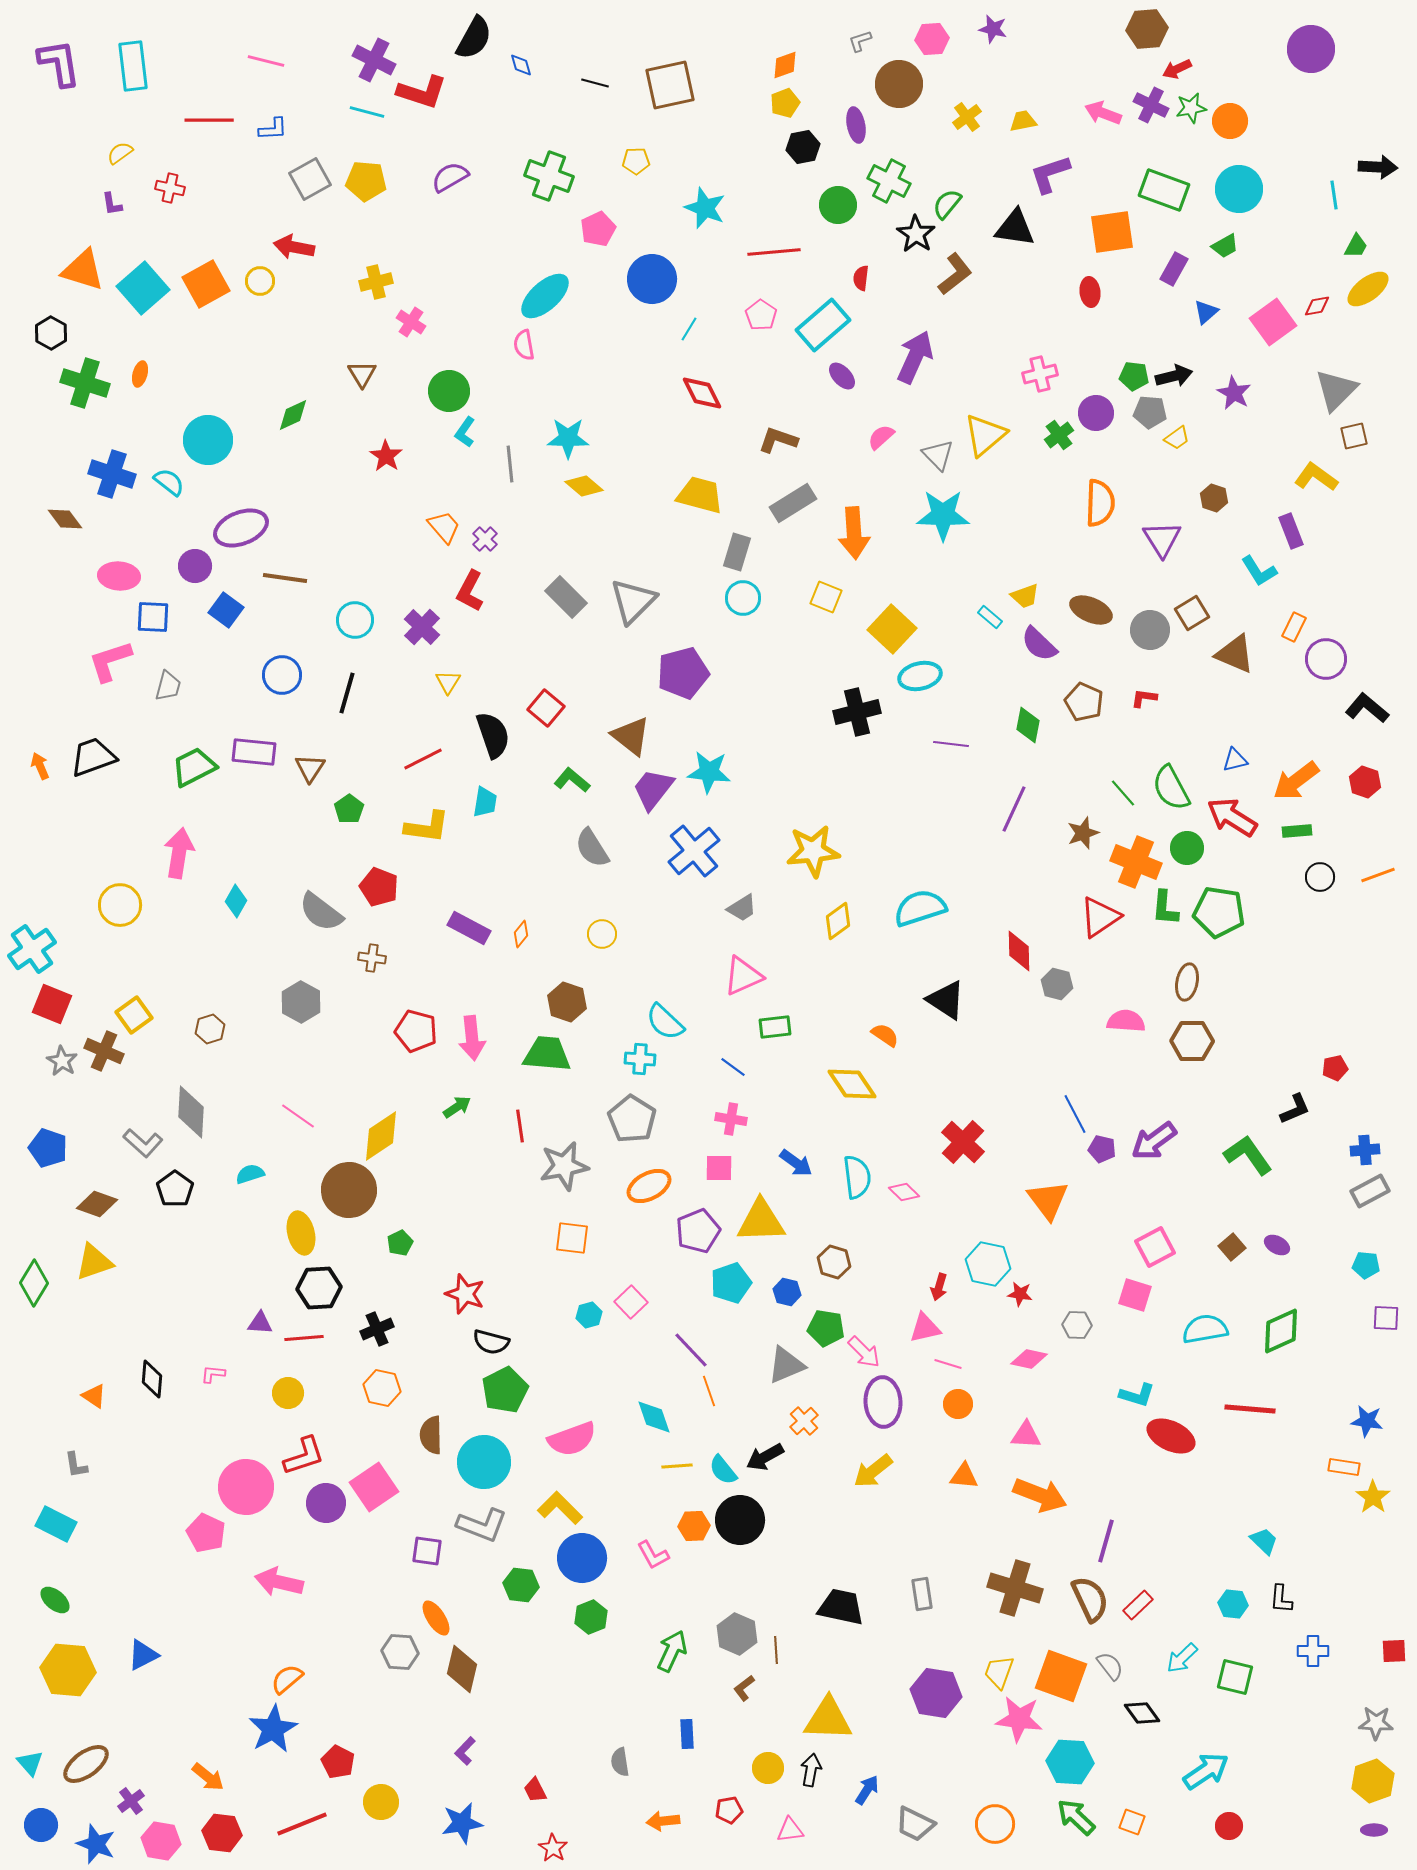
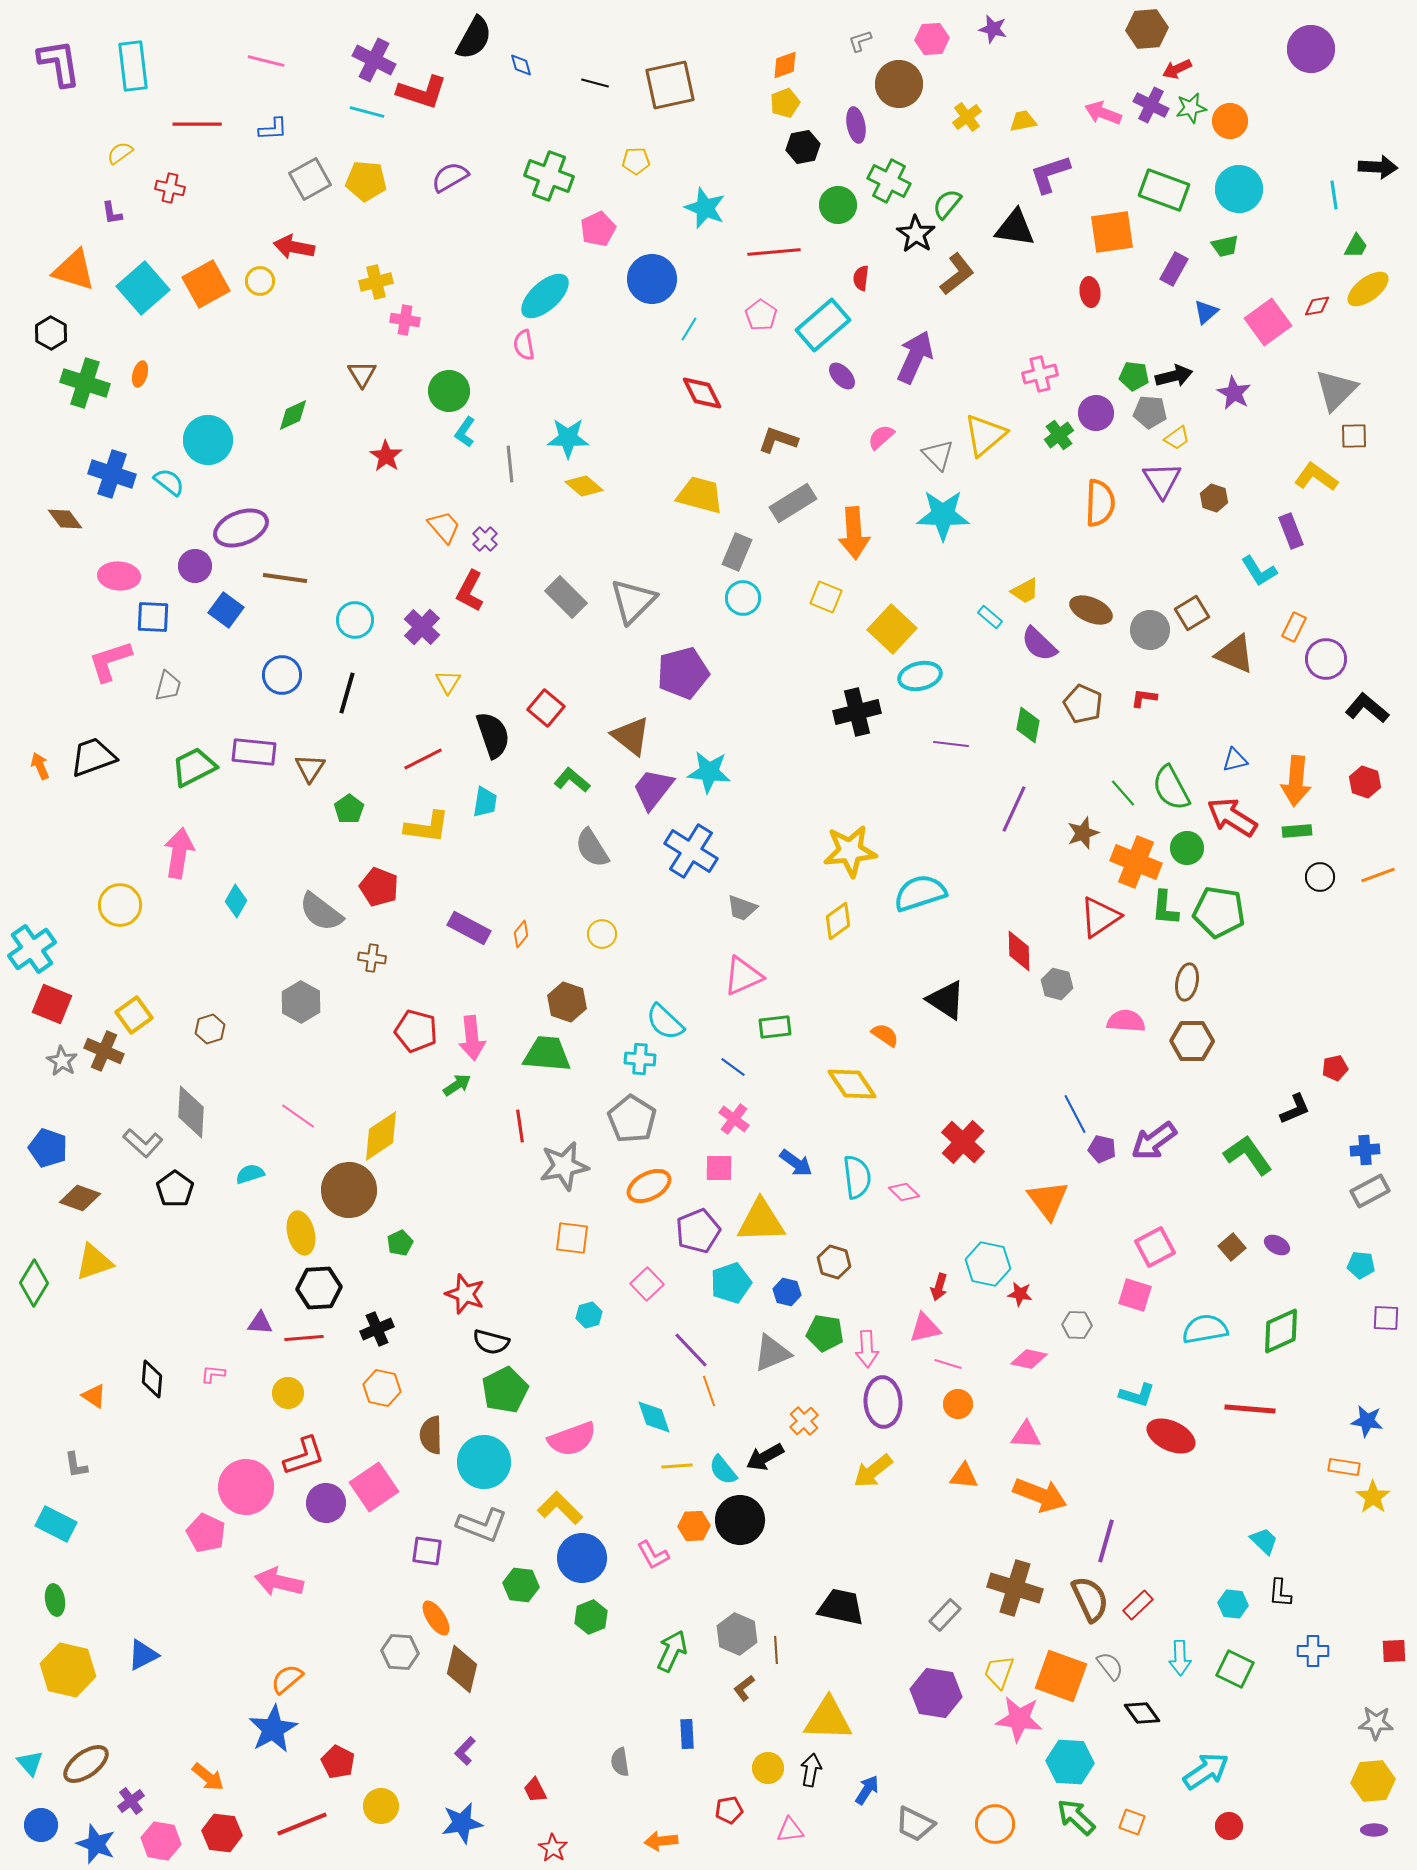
red line at (209, 120): moved 12 px left, 4 px down
purple L-shape at (112, 204): moved 9 px down
green trapezoid at (1225, 246): rotated 16 degrees clockwise
orange triangle at (83, 270): moved 9 px left
brown L-shape at (955, 274): moved 2 px right
pink cross at (411, 322): moved 6 px left, 2 px up; rotated 24 degrees counterclockwise
pink square at (1273, 322): moved 5 px left
brown square at (1354, 436): rotated 12 degrees clockwise
purple triangle at (1162, 539): moved 59 px up
gray rectangle at (737, 552): rotated 6 degrees clockwise
yellow trapezoid at (1025, 596): moved 5 px up; rotated 8 degrees counterclockwise
brown pentagon at (1084, 702): moved 1 px left, 2 px down
orange arrow at (1296, 781): rotated 48 degrees counterclockwise
blue cross at (694, 851): moved 3 px left; rotated 18 degrees counterclockwise
yellow star at (813, 851): moved 37 px right
gray trapezoid at (742, 908): rotated 52 degrees clockwise
cyan semicircle at (920, 908): moved 15 px up
green arrow at (457, 1107): moved 22 px up
pink cross at (731, 1119): moved 3 px right; rotated 28 degrees clockwise
brown diamond at (97, 1204): moved 17 px left, 6 px up
cyan pentagon at (1366, 1265): moved 5 px left
pink square at (631, 1302): moved 16 px right, 18 px up
green pentagon at (826, 1328): moved 1 px left, 5 px down
pink arrow at (864, 1352): moved 3 px right, 3 px up; rotated 42 degrees clockwise
gray triangle at (786, 1365): moved 14 px left, 12 px up
gray rectangle at (922, 1594): moved 23 px right, 21 px down; rotated 52 degrees clockwise
black L-shape at (1281, 1599): moved 1 px left, 6 px up
green ellipse at (55, 1600): rotated 40 degrees clockwise
cyan arrow at (1182, 1658): moved 2 px left; rotated 48 degrees counterclockwise
yellow hexagon at (68, 1670): rotated 8 degrees clockwise
green square at (1235, 1677): moved 8 px up; rotated 12 degrees clockwise
yellow hexagon at (1373, 1781): rotated 15 degrees clockwise
yellow circle at (381, 1802): moved 4 px down
orange arrow at (663, 1821): moved 2 px left, 20 px down
